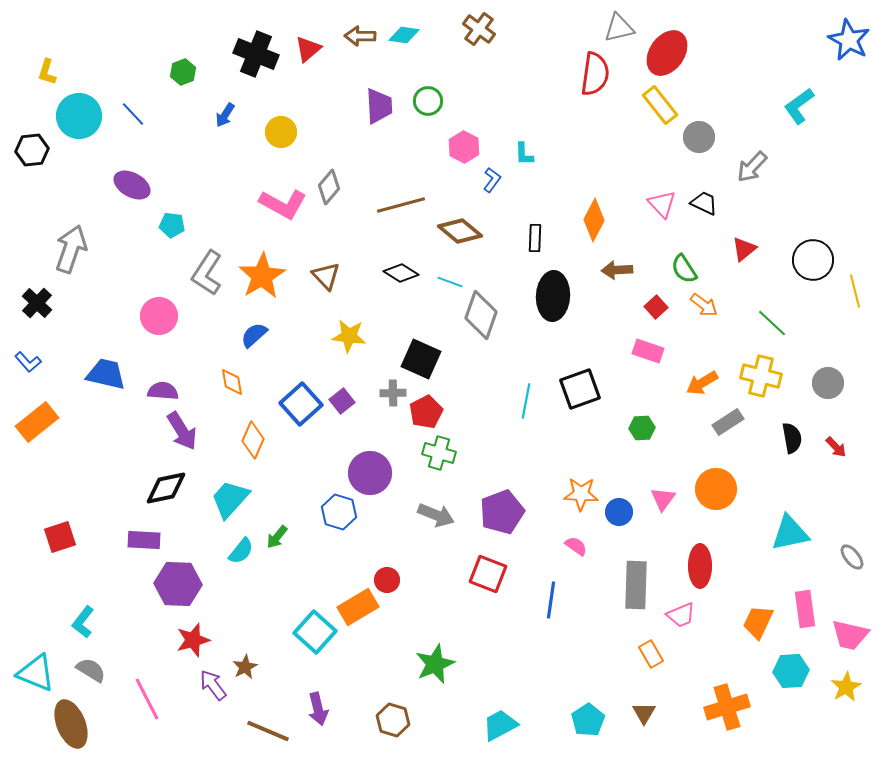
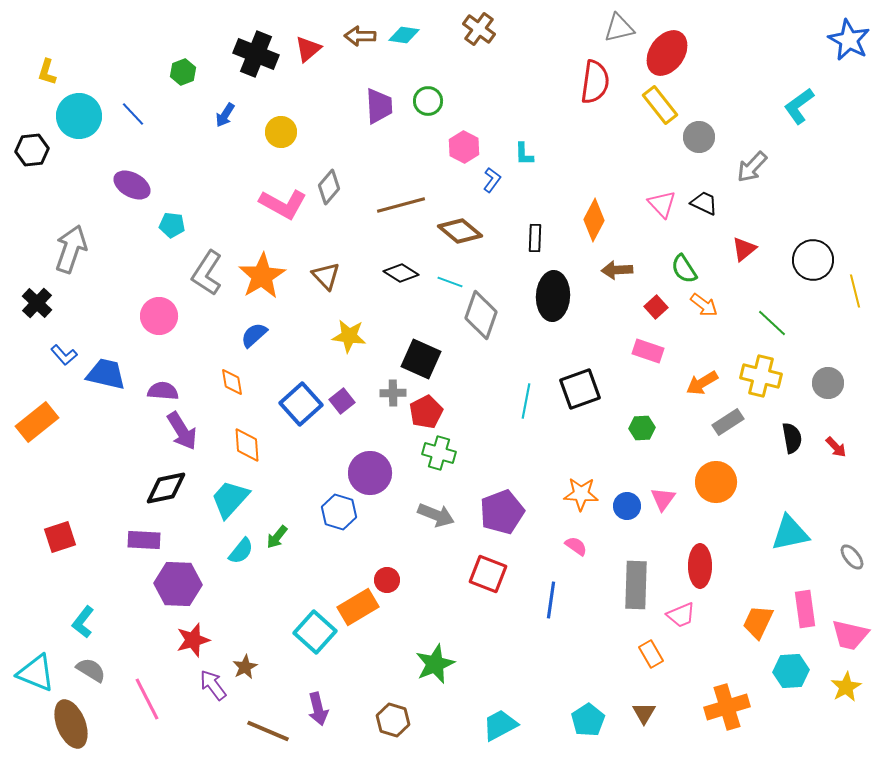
red semicircle at (595, 74): moved 8 px down
blue L-shape at (28, 362): moved 36 px right, 7 px up
orange diamond at (253, 440): moved 6 px left, 5 px down; rotated 27 degrees counterclockwise
orange circle at (716, 489): moved 7 px up
blue circle at (619, 512): moved 8 px right, 6 px up
